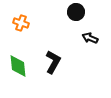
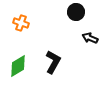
green diamond: rotated 65 degrees clockwise
